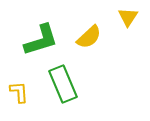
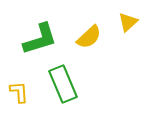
yellow triangle: moved 5 px down; rotated 15 degrees clockwise
green L-shape: moved 1 px left, 1 px up
